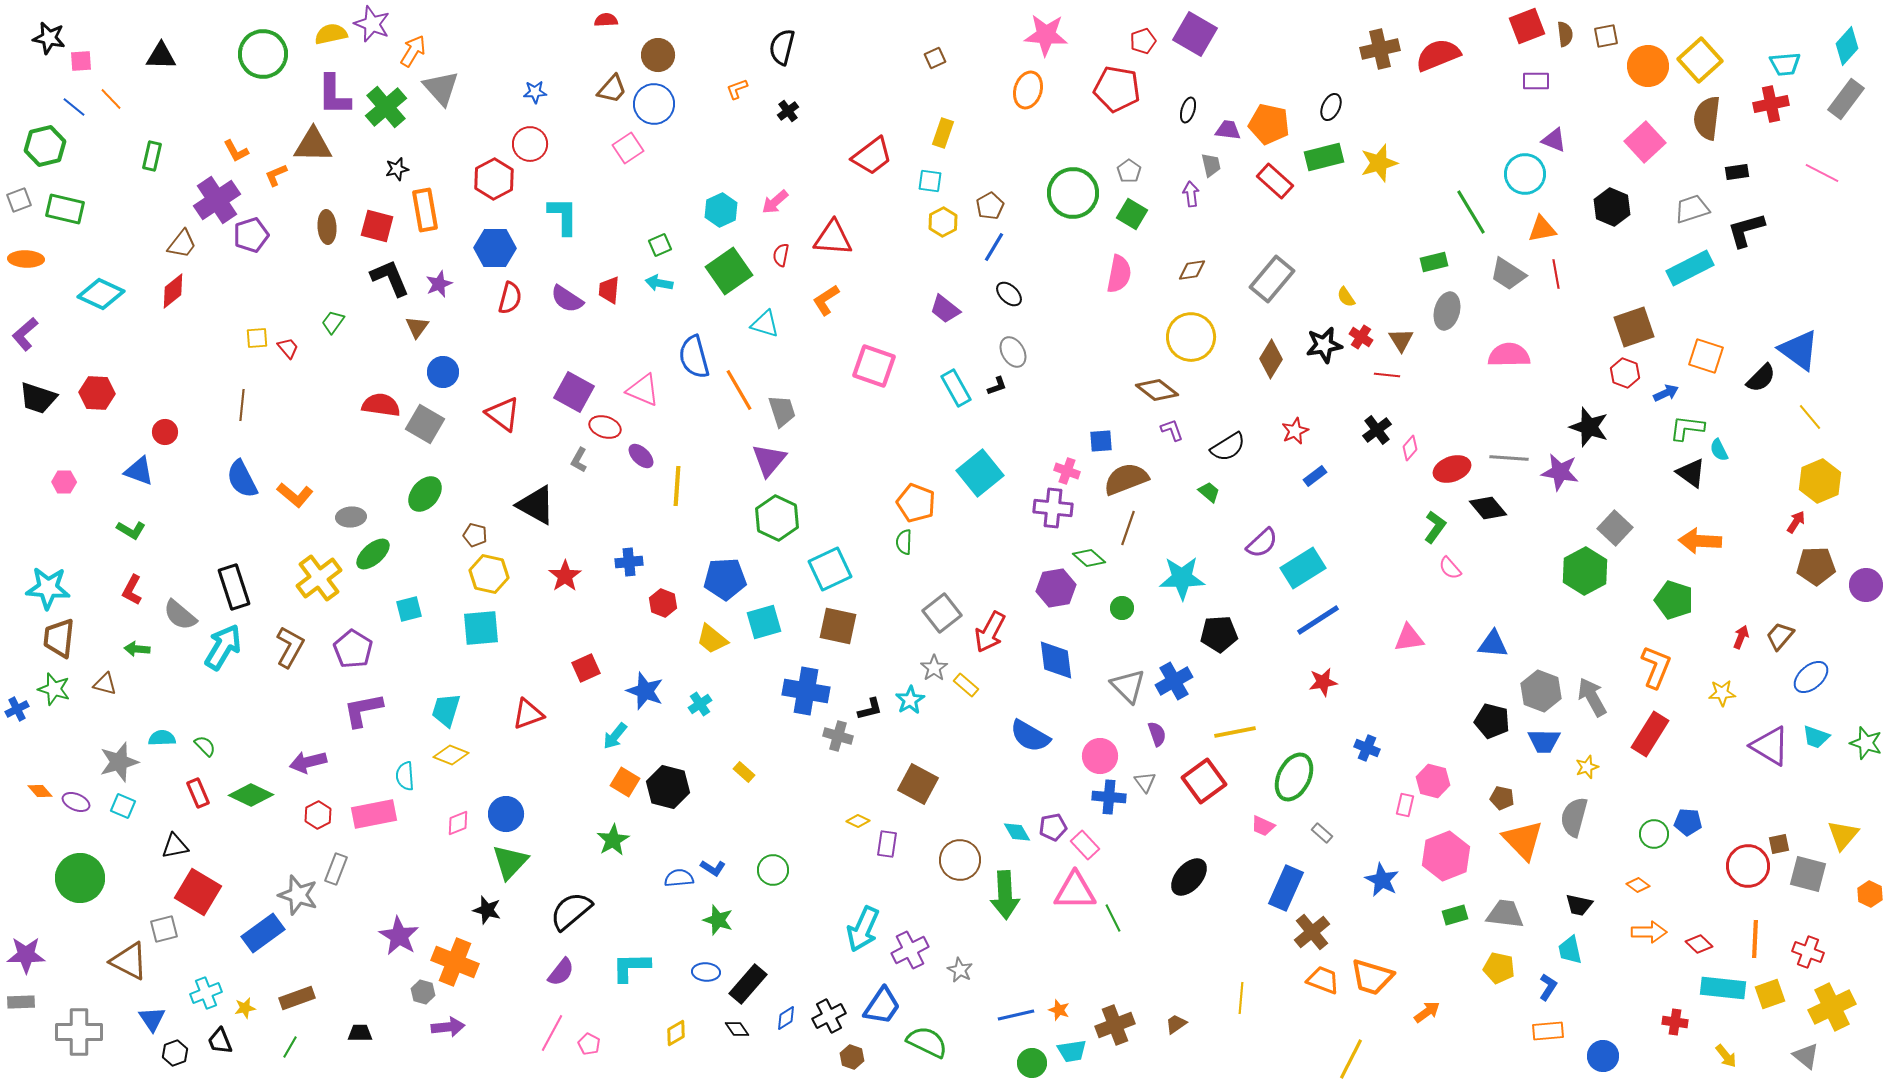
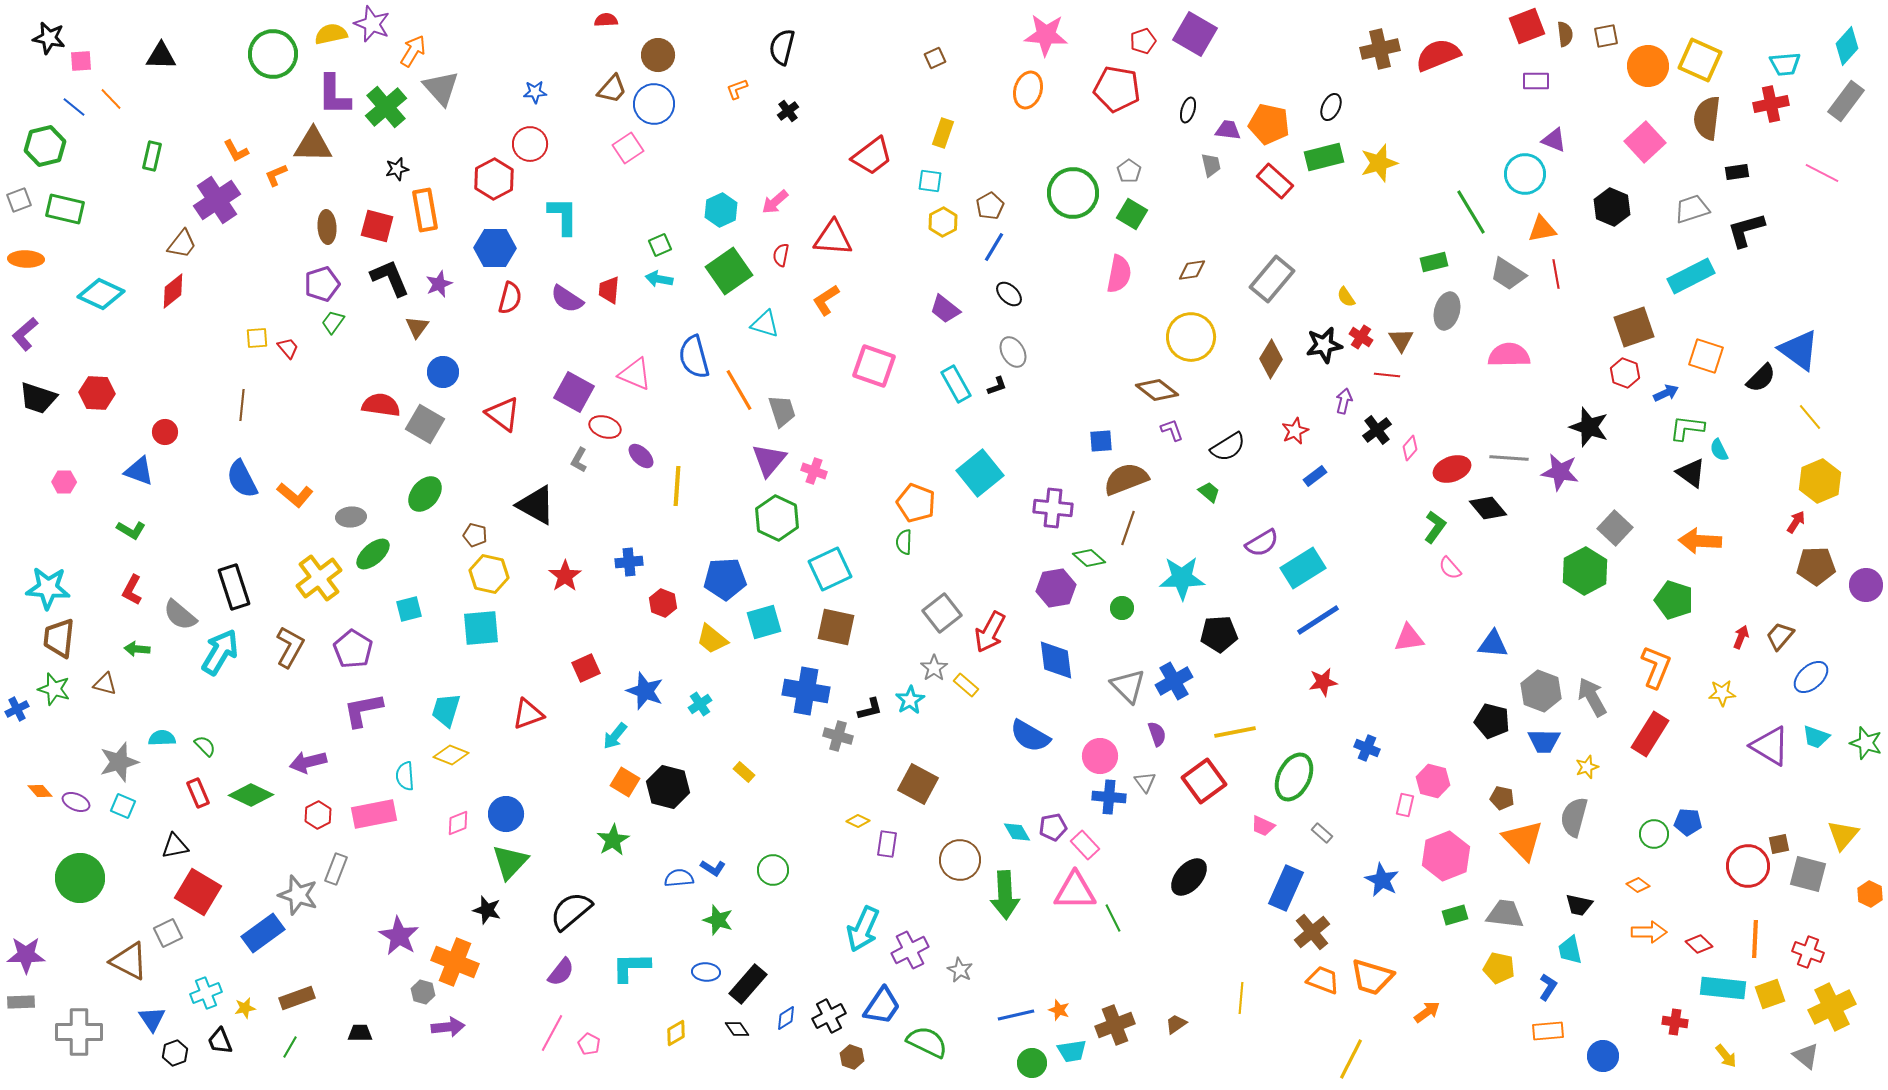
green circle at (263, 54): moved 10 px right
yellow square at (1700, 60): rotated 24 degrees counterclockwise
gray rectangle at (1846, 99): moved 2 px down
purple arrow at (1191, 194): moved 153 px right, 207 px down; rotated 20 degrees clockwise
purple pentagon at (251, 235): moved 71 px right, 49 px down
cyan rectangle at (1690, 268): moved 1 px right, 8 px down
cyan arrow at (659, 283): moved 4 px up
cyan rectangle at (956, 388): moved 4 px up
pink triangle at (643, 390): moved 8 px left, 16 px up
pink cross at (1067, 471): moved 253 px left
purple semicircle at (1262, 543): rotated 12 degrees clockwise
brown square at (838, 626): moved 2 px left, 1 px down
cyan arrow at (223, 647): moved 3 px left, 5 px down
gray square at (164, 929): moved 4 px right, 4 px down; rotated 12 degrees counterclockwise
